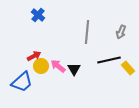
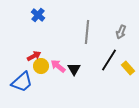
black line: rotated 45 degrees counterclockwise
